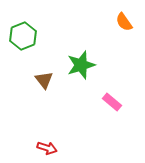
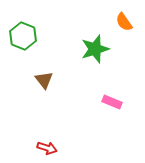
green hexagon: rotated 16 degrees counterclockwise
green star: moved 14 px right, 16 px up
pink rectangle: rotated 18 degrees counterclockwise
